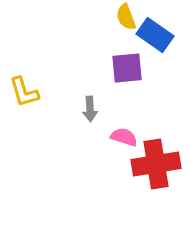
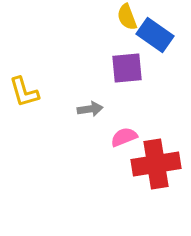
yellow semicircle: moved 1 px right
gray arrow: rotated 95 degrees counterclockwise
pink semicircle: rotated 40 degrees counterclockwise
